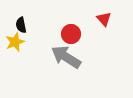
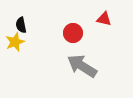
red triangle: rotated 35 degrees counterclockwise
red circle: moved 2 px right, 1 px up
gray arrow: moved 16 px right, 9 px down
